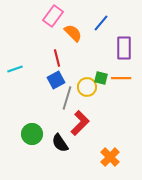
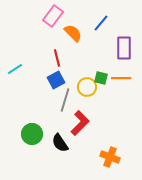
cyan line: rotated 14 degrees counterclockwise
gray line: moved 2 px left, 2 px down
orange cross: rotated 24 degrees counterclockwise
